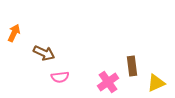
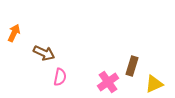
brown rectangle: rotated 24 degrees clockwise
pink semicircle: rotated 72 degrees counterclockwise
yellow triangle: moved 2 px left, 1 px down
